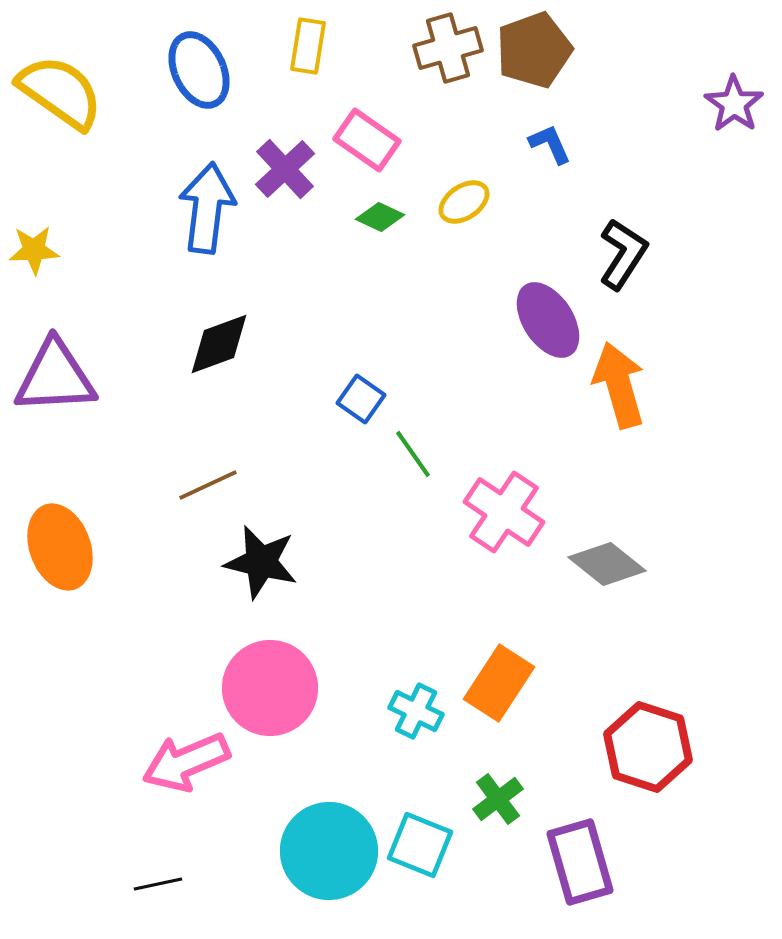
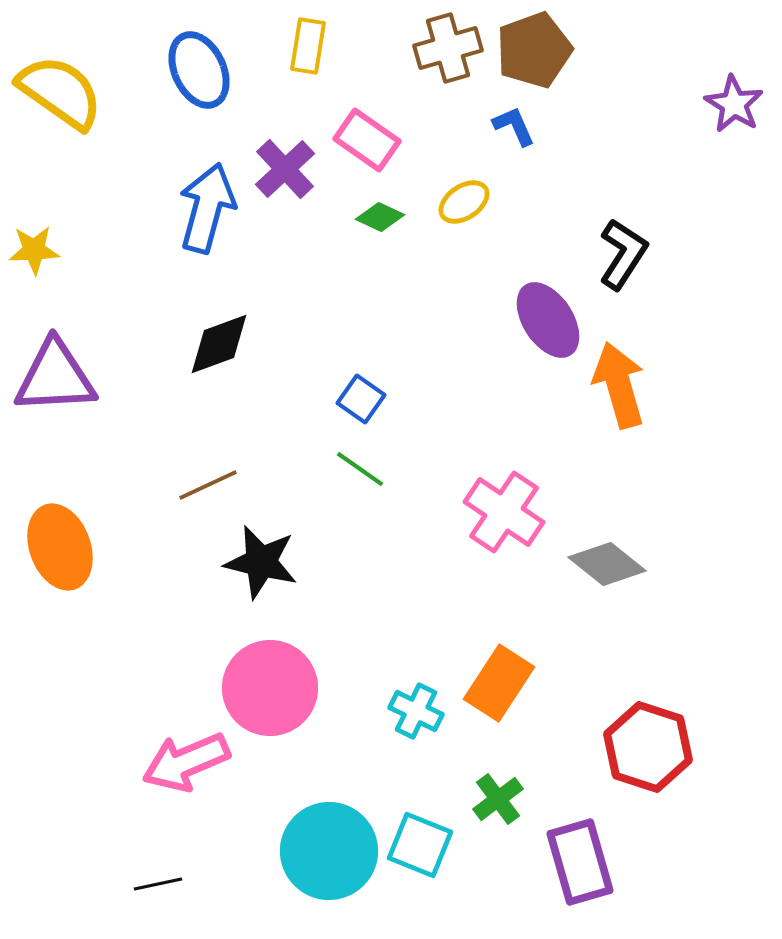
purple star: rotated 4 degrees counterclockwise
blue L-shape: moved 36 px left, 18 px up
blue arrow: rotated 8 degrees clockwise
green line: moved 53 px left, 15 px down; rotated 20 degrees counterclockwise
